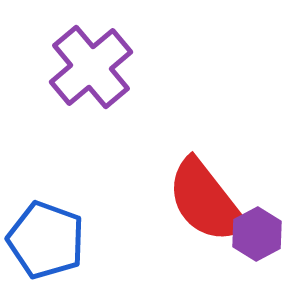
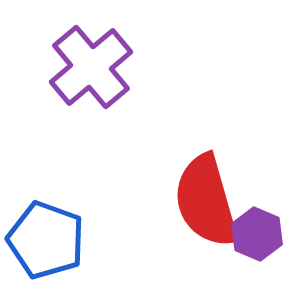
red semicircle: rotated 22 degrees clockwise
purple hexagon: rotated 9 degrees counterclockwise
